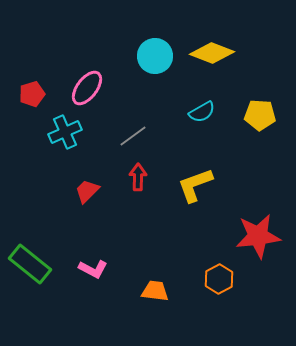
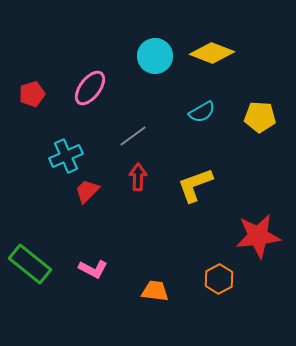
pink ellipse: moved 3 px right
yellow pentagon: moved 2 px down
cyan cross: moved 1 px right, 24 px down
